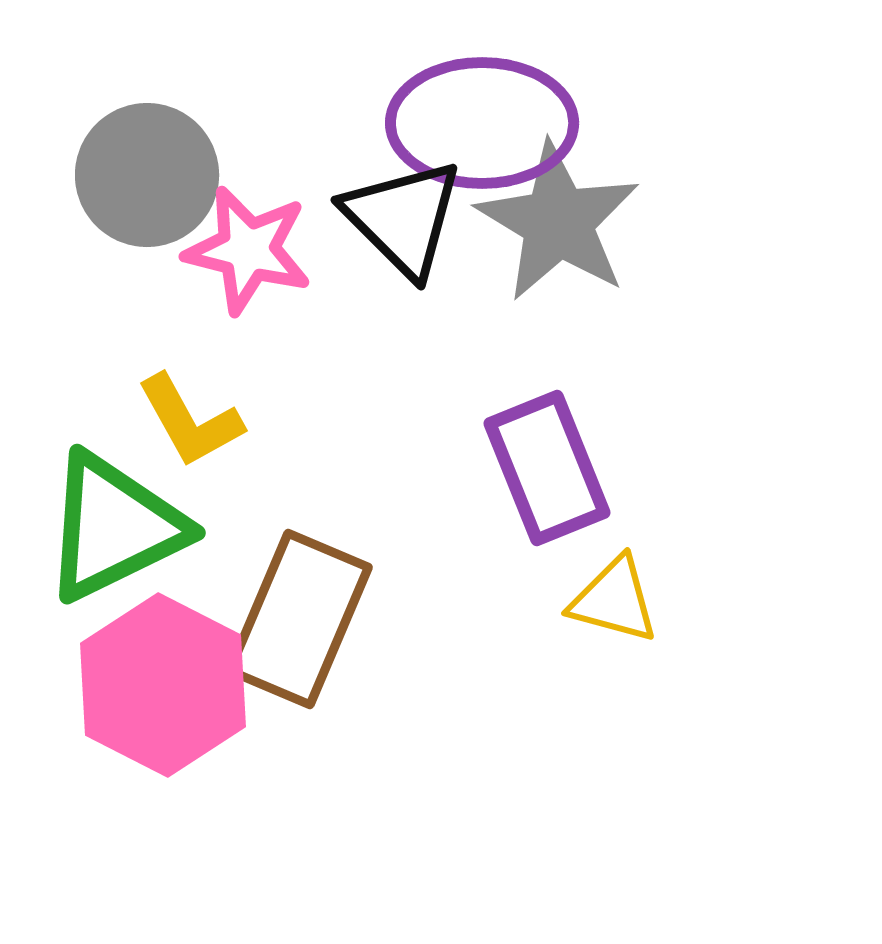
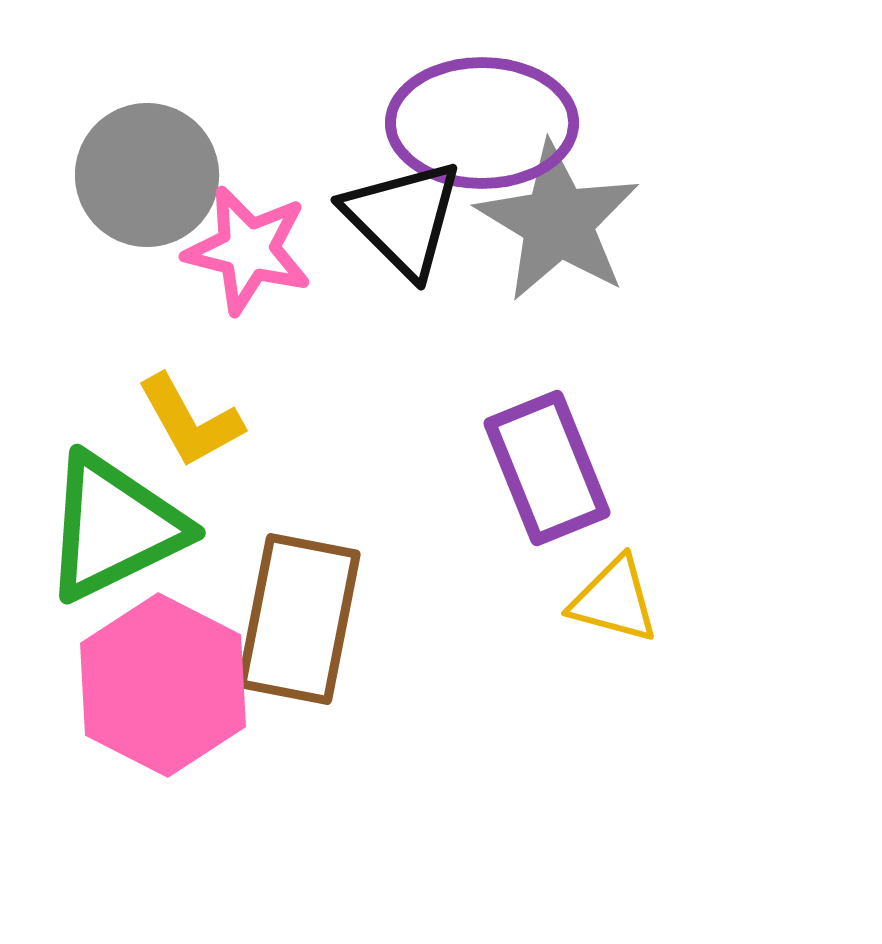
brown rectangle: rotated 12 degrees counterclockwise
